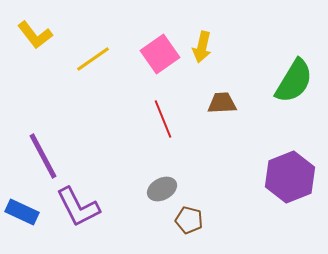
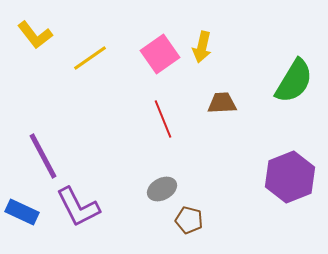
yellow line: moved 3 px left, 1 px up
